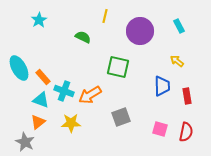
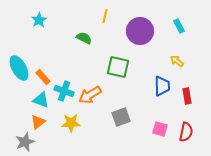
green semicircle: moved 1 px right, 1 px down
gray star: rotated 24 degrees clockwise
